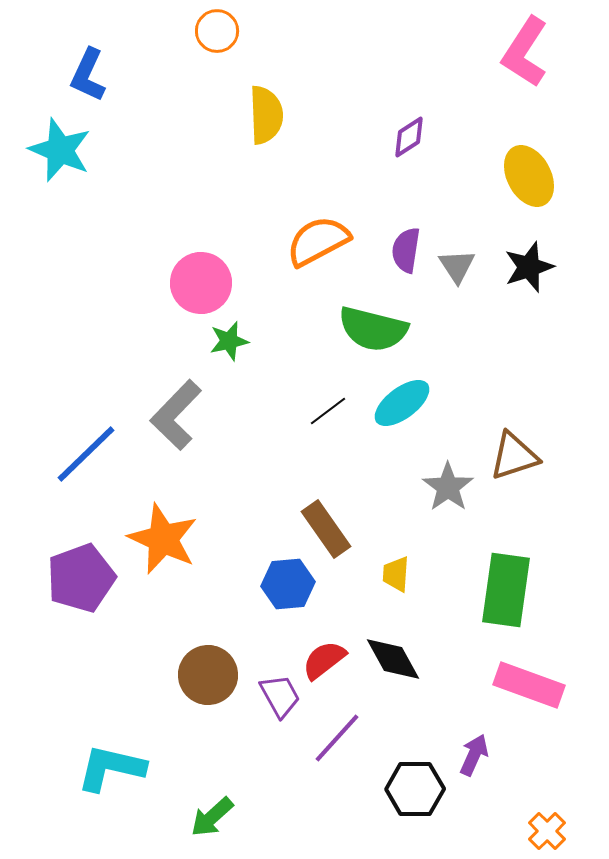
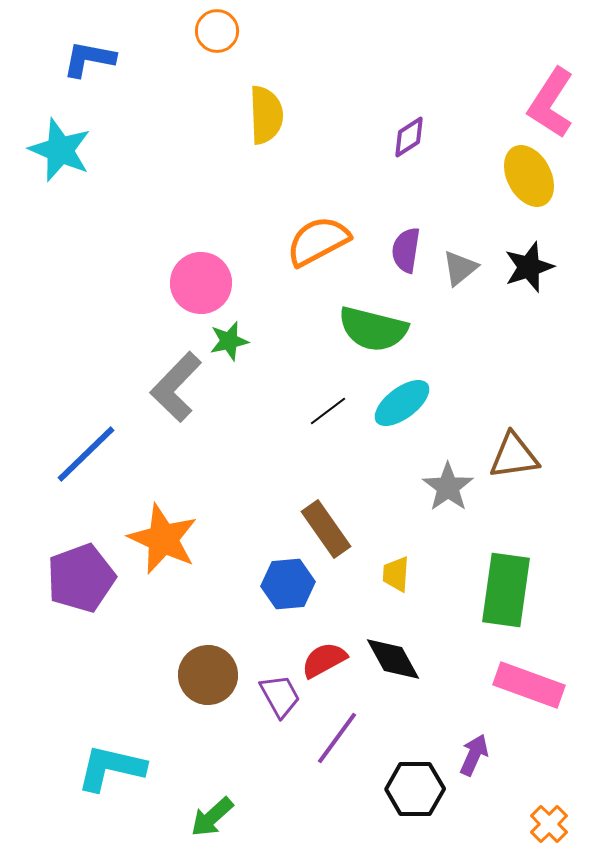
pink L-shape: moved 26 px right, 51 px down
blue L-shape: moved 1 px right, 16 px up; rotated 76 degrees clockwise
gray triangle: moved 3 px right, 2 px down; rotated 24 degrees clockwise
gray L-shape: moved 28 px up
brown triangle: rotated 10 degrees clockwise
red semicircle: rotated 9 degrees clockwise
purple line: rotated 6 degrees counterclockwise
orange cross: moved 2 px right, 7 px up
